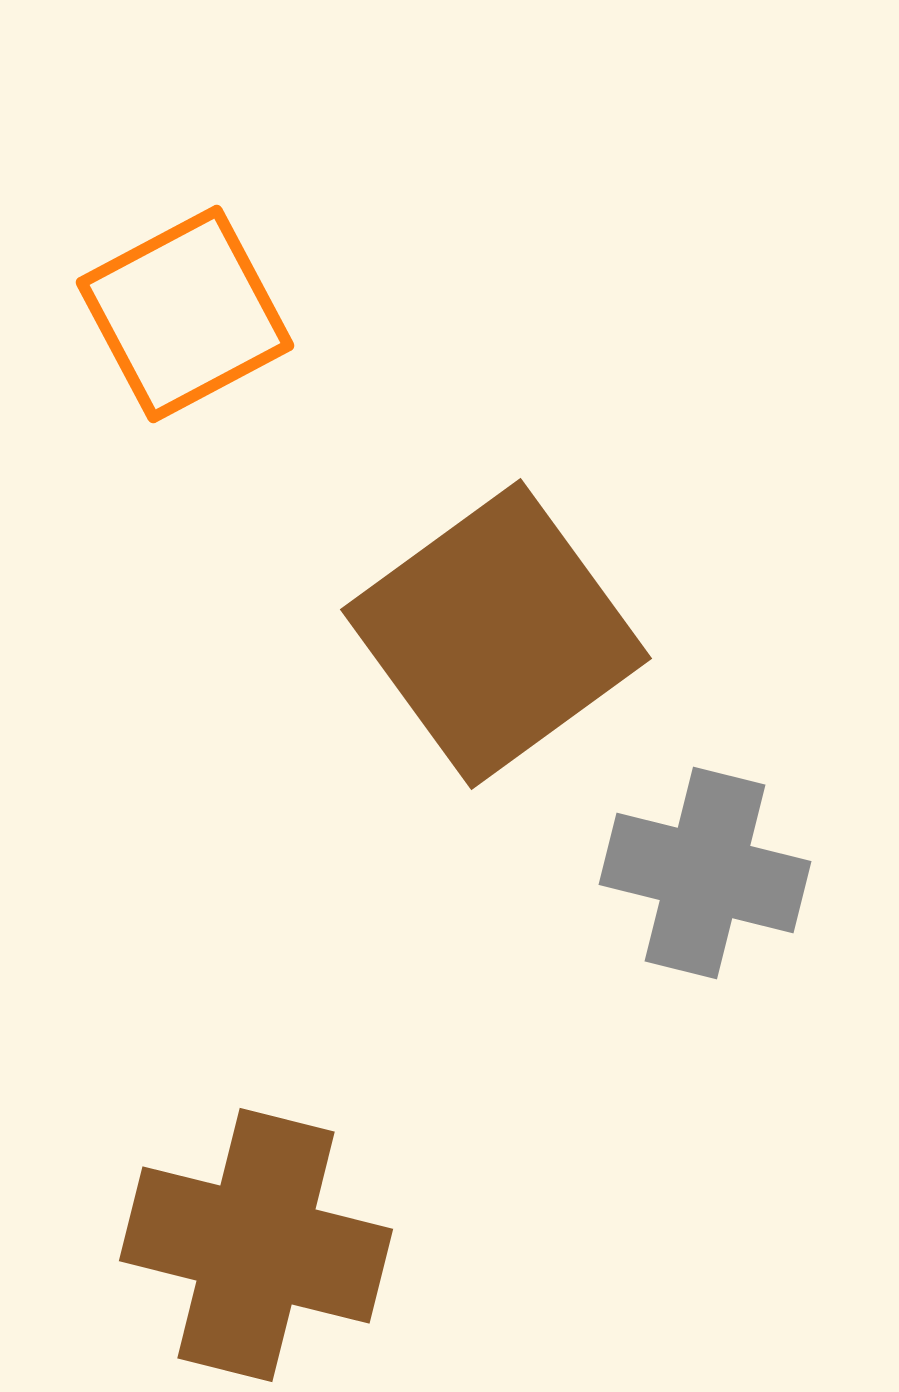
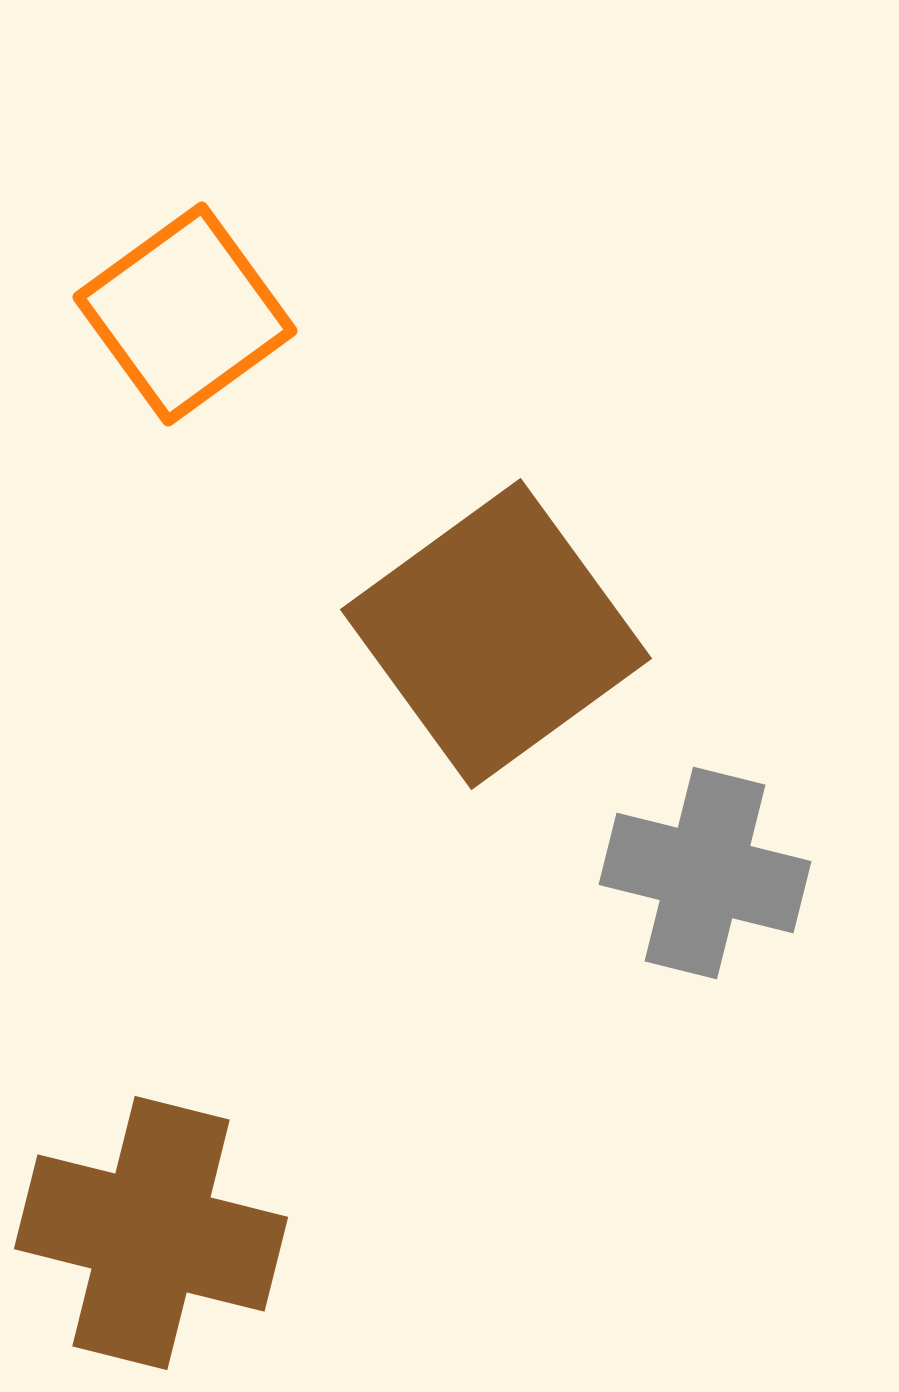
orange square: rotated 8 degrees counterclockwise
brown cross: moved 105 px left, 12 px up
